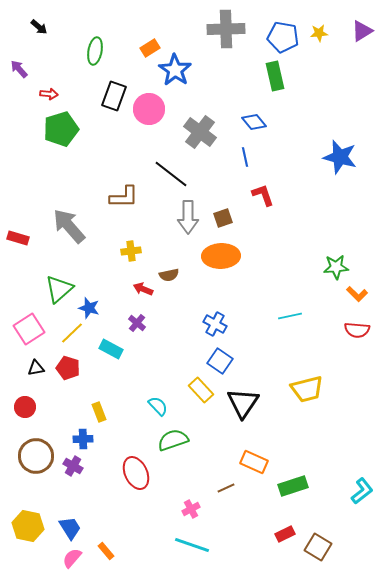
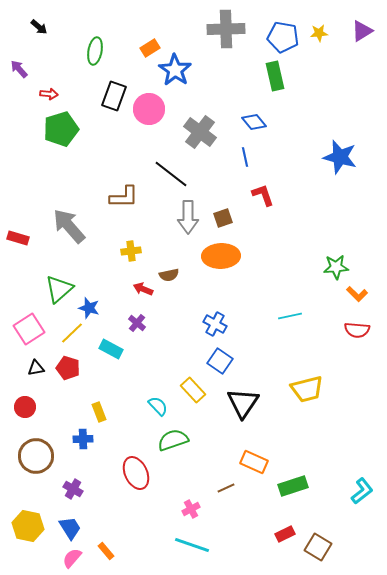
yellow rectangle at (201, 390): moved 8 px left
purple cross at (73, 466): moved 23 px down
